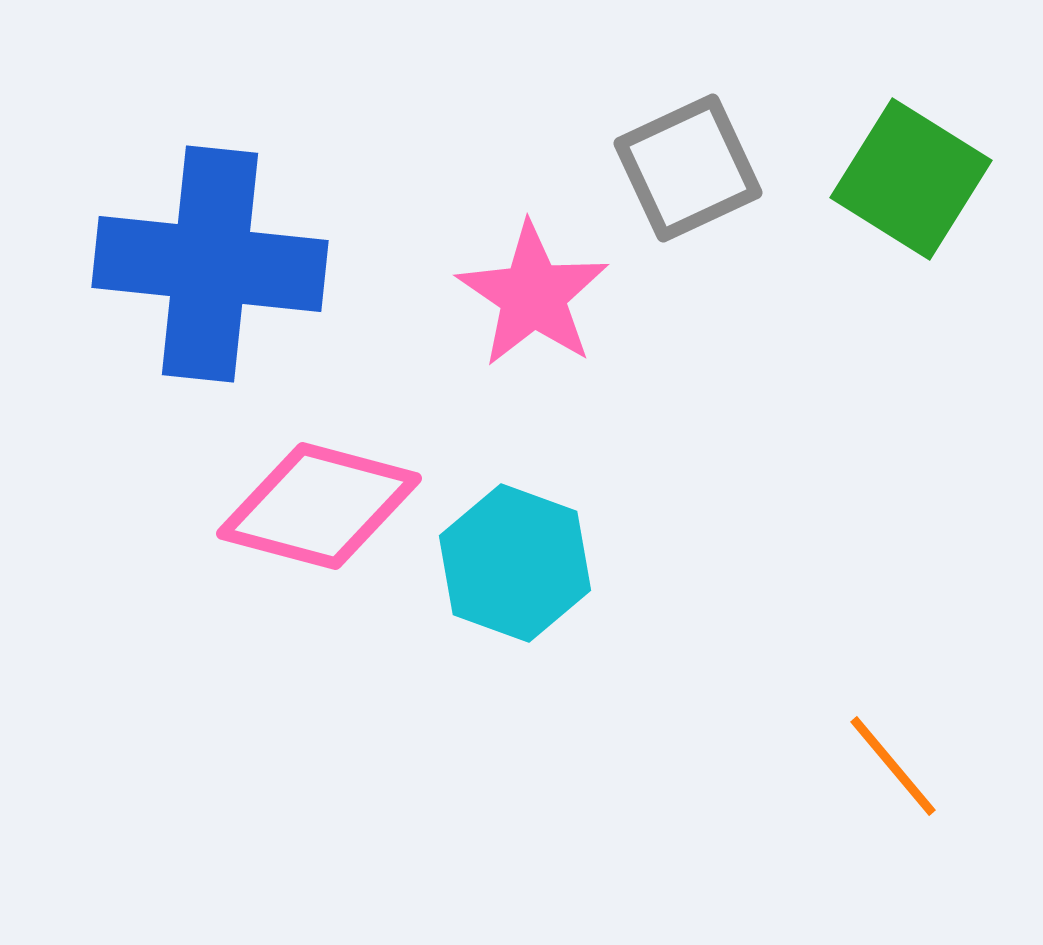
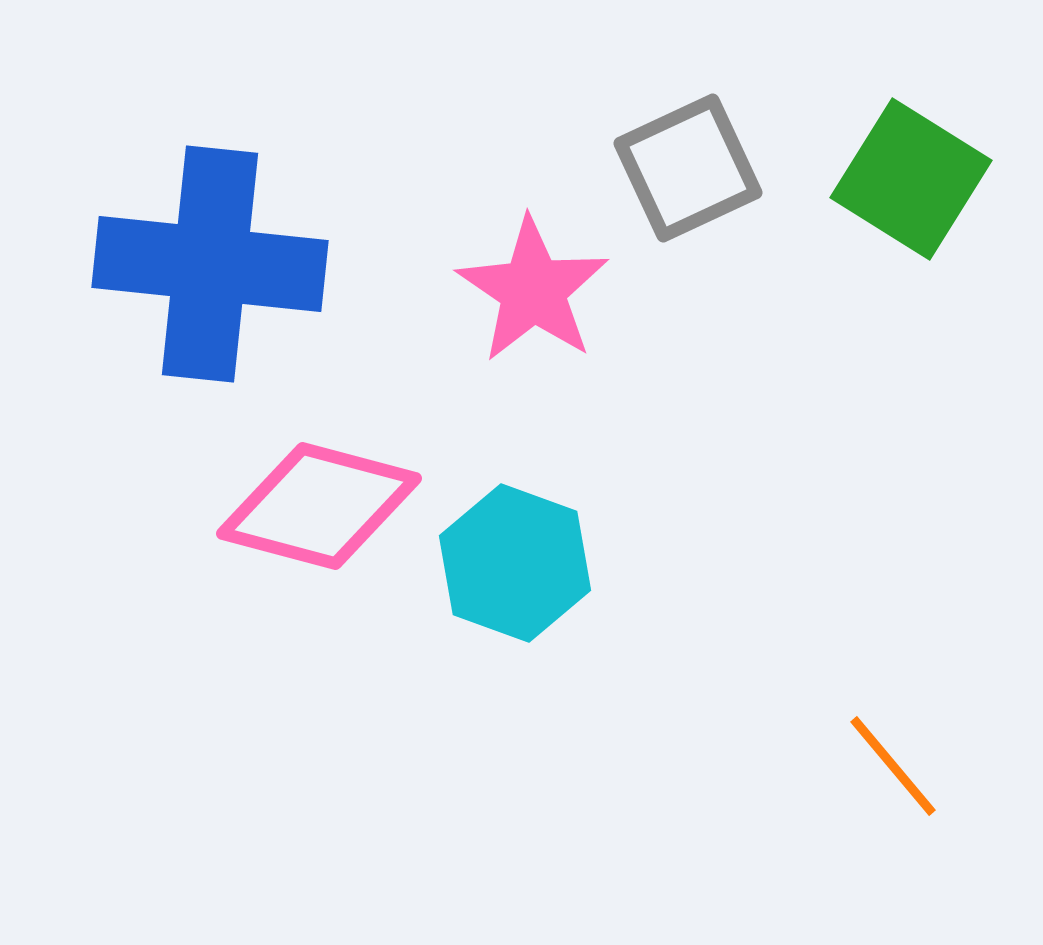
pink star: moved 5 px up
